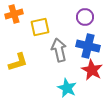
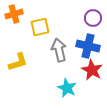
purple circle: moved 8 px right, 1 px down
